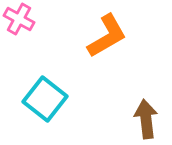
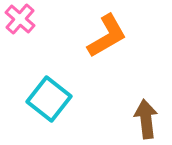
pink cross: moved 1 px right; rotated 12 degrees clockwise
cyan square: moved 4 px right
